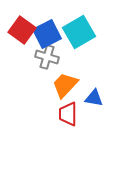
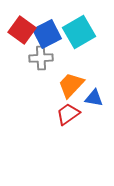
gray cross: moved 6 px left, 1 px down; rotated 20 degrees counterclockwise
orange trapezoid: moved 6 px right
red trapezoid: rotated 55 degrees clockwise
